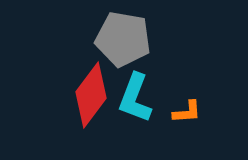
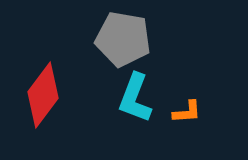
red diamond: moved 48 px left
